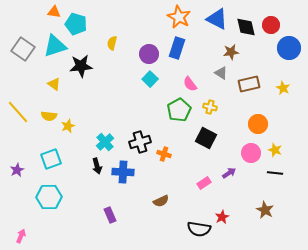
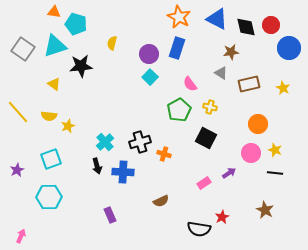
cyan square at (150, 79): moved 2 px up
